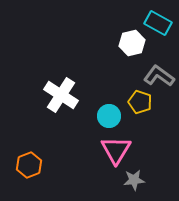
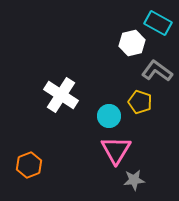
gray L-shape: moved 2 px left, 5 px up
